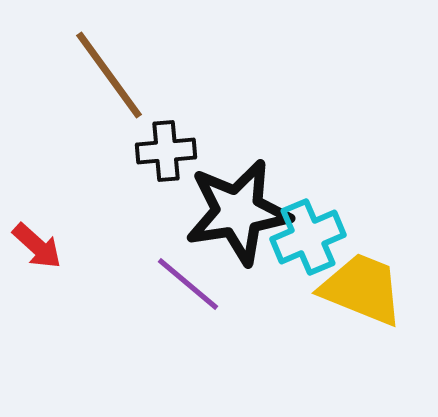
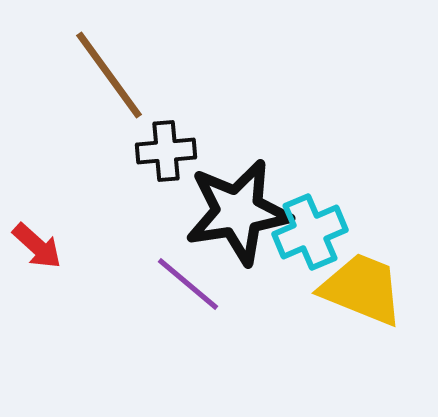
cyan cross: moved 2 px right, 5 px up
